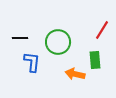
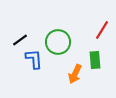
black line: moved 2 px down; rotated 35 degrees counterclockwise
blue L-shape: moved 2 px right, 3 px up; rotated 10 degrees counterclockwise
orange arrow: rotated 78 degrees counterclockwise
